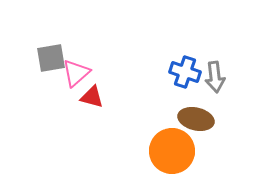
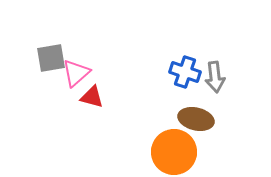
orange circle: moved 2 px right, 1 px down
